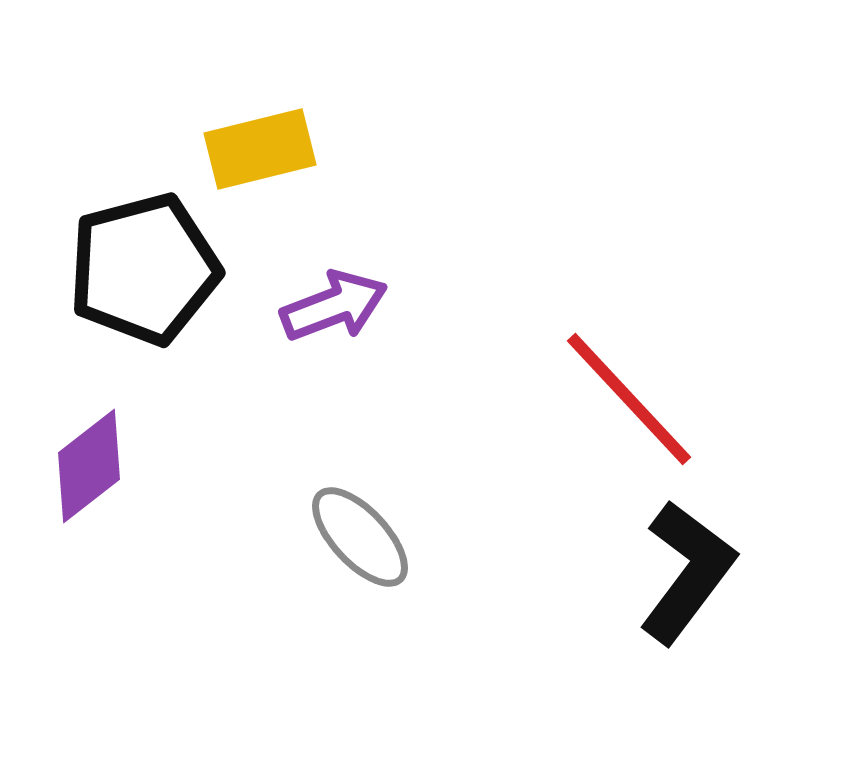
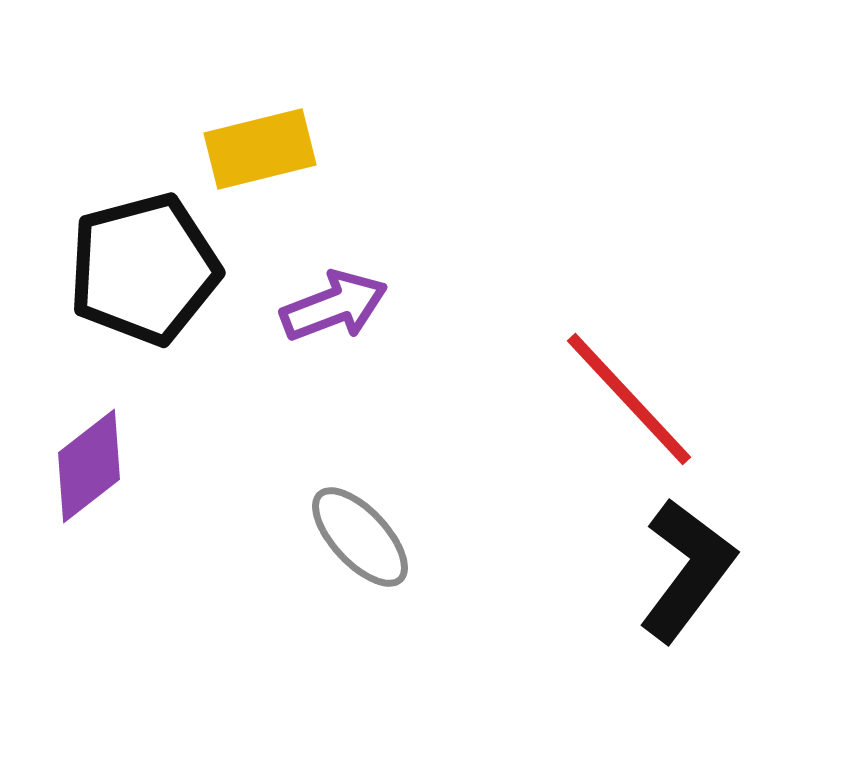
black L-shape: moved 2 px up
